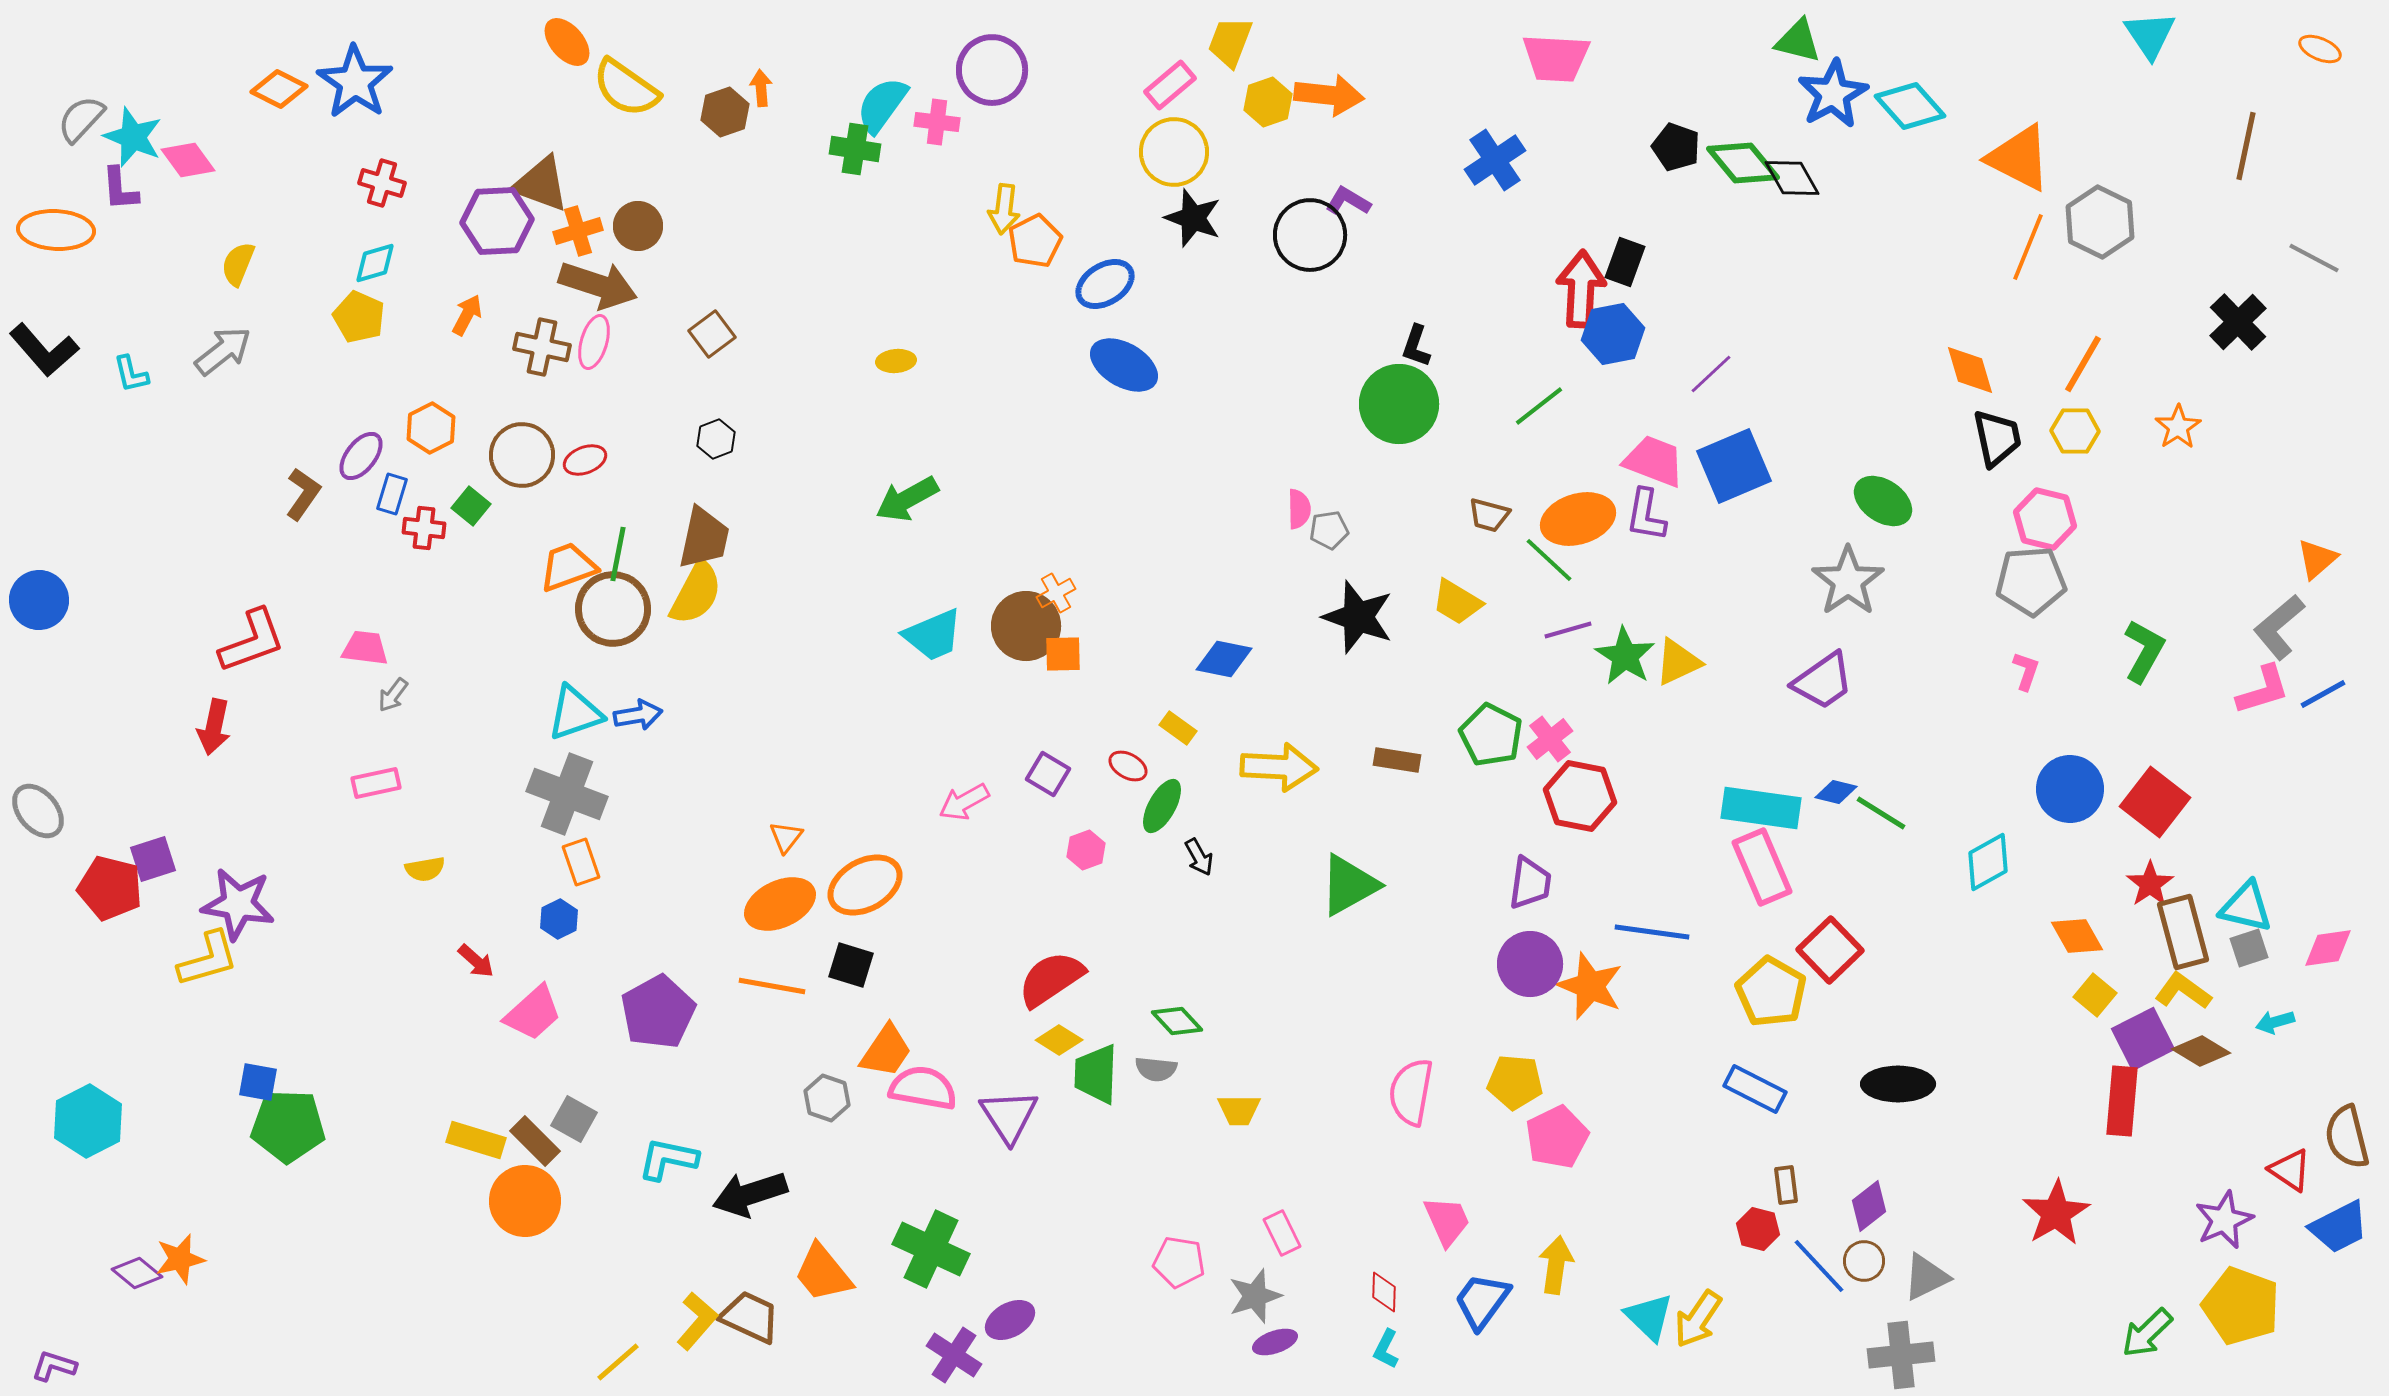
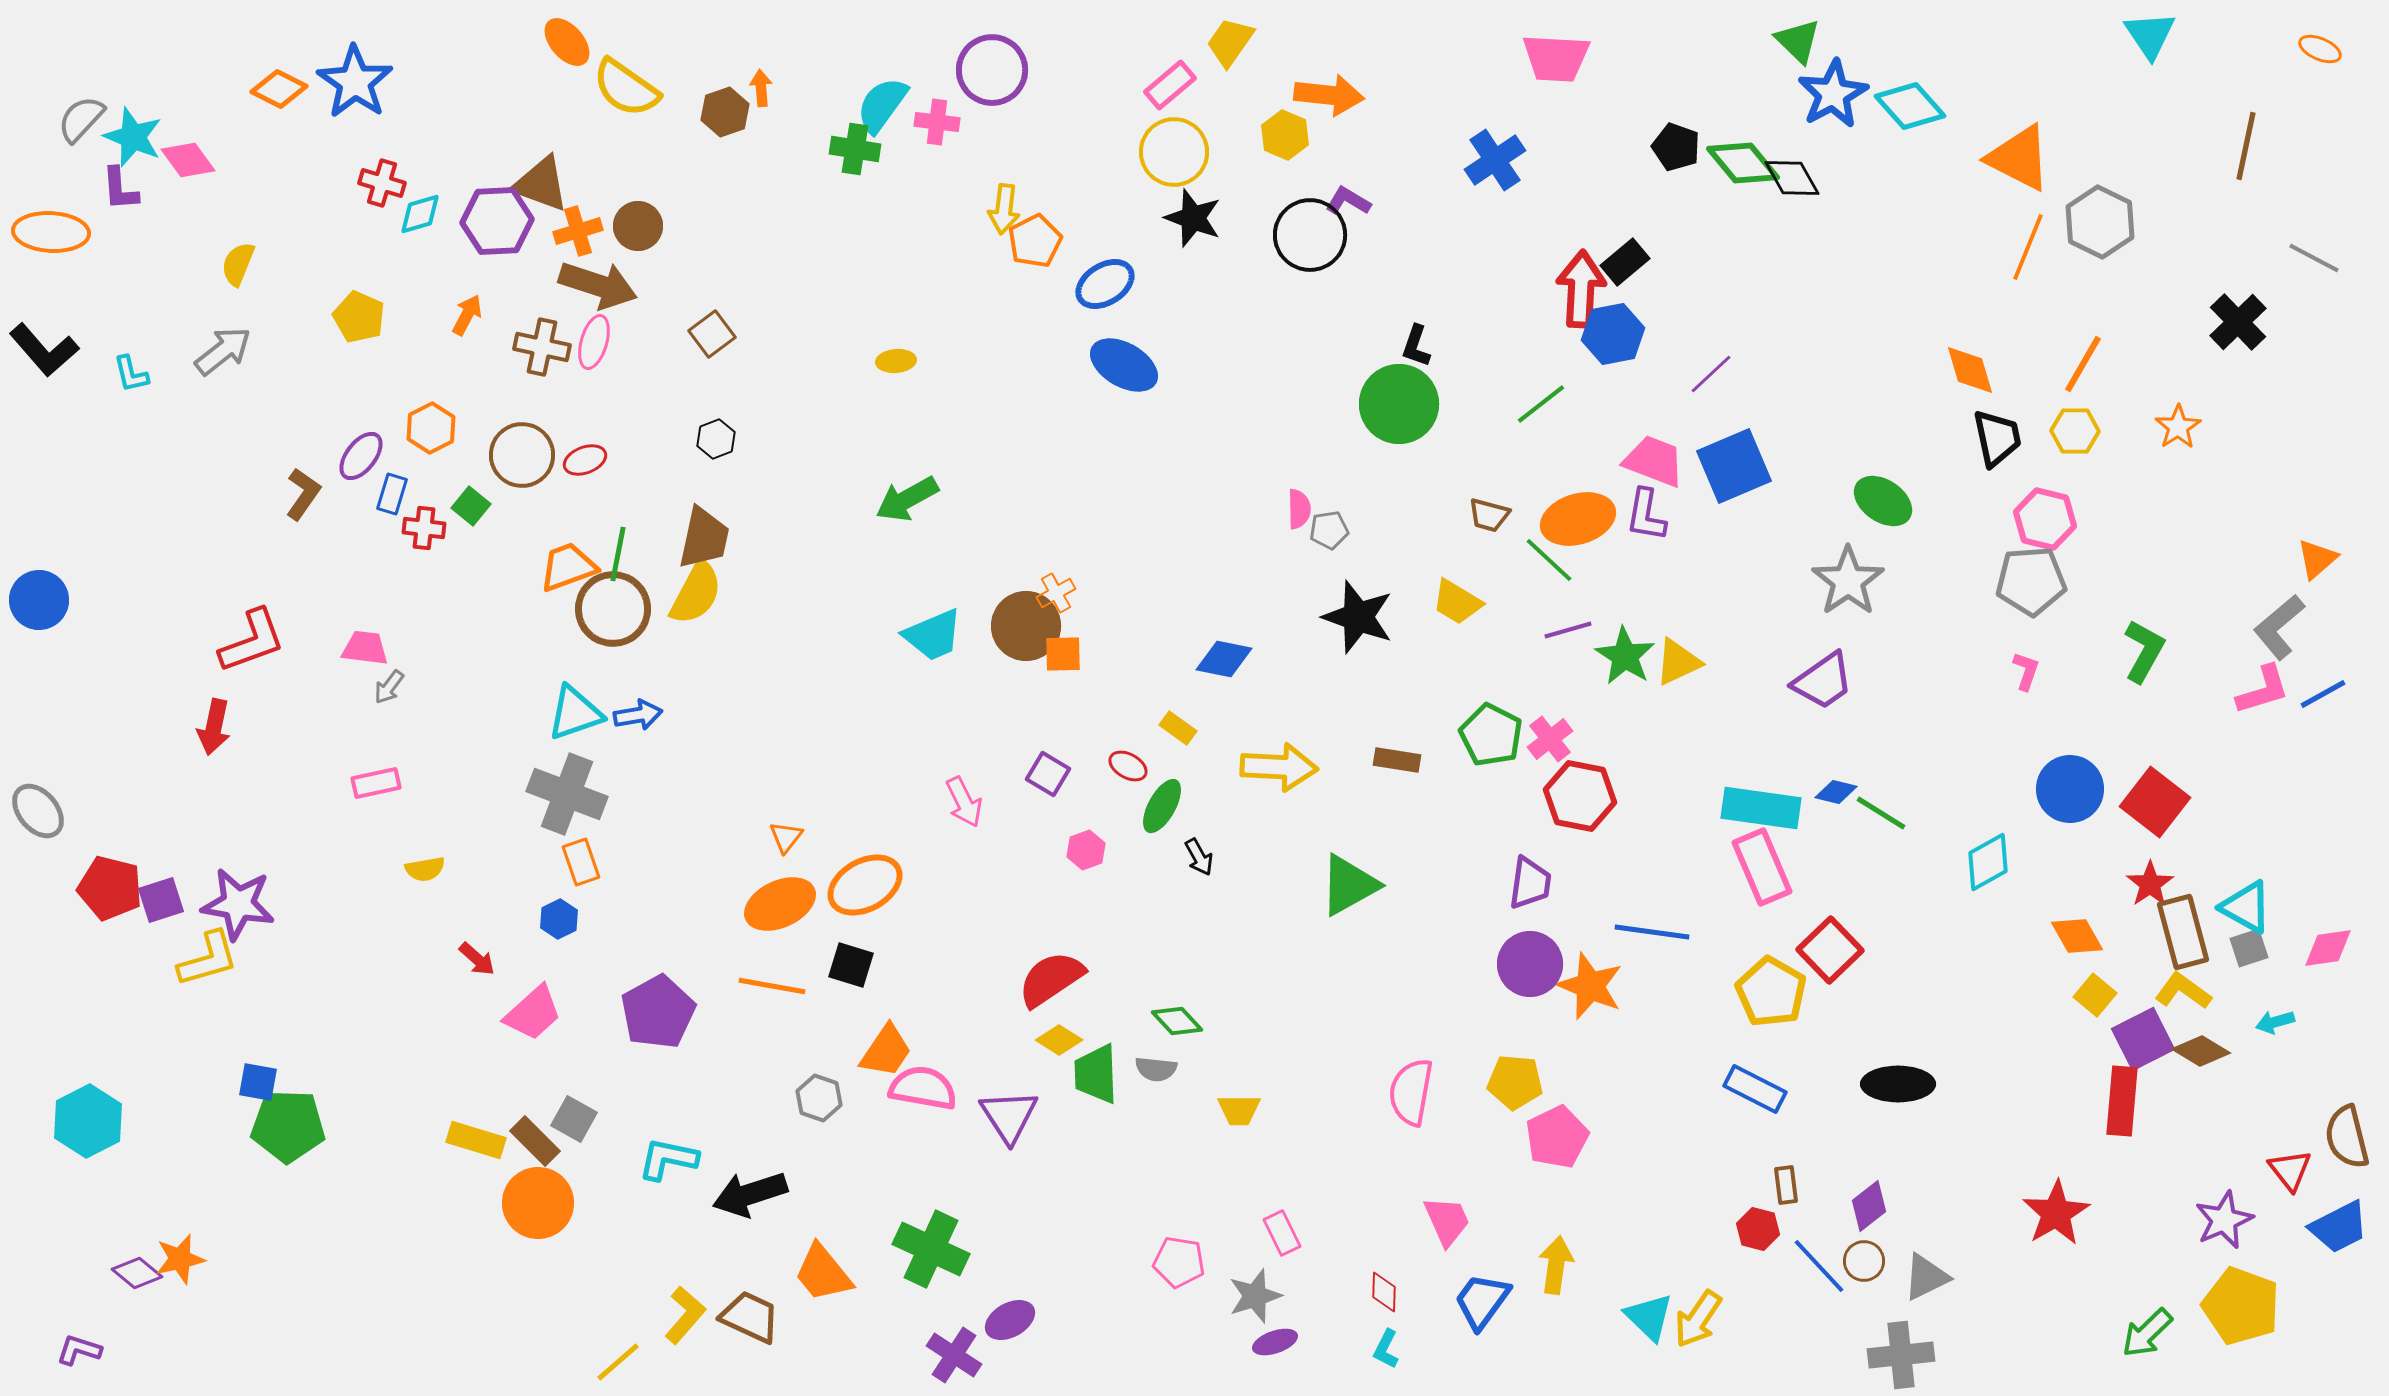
green triangle at (1798, 41): rotated 30 degrees clockwise
yellow trapezoid at (1230, 42): rotated 14 degrees clockwise
yellow hexagon at (1268, 102): moved 17 px right, 33 px down; rotated 18 degrees counterclockwise
orange ellipse at (56, 230): moved 5 px left, 2 px down
black rectangle at (1625, 262): rotated 30 degrees clockwise
cyan diamond at (375, 263): moved 45 px right, 49 px up
green line at (1539, 406): moved 2 px right, 2 px up
gray arrow at (393, 695): moved 4 px left, 8 px up
pink arrow at (964, 802): rotated 87 degrees counterclockwise
purple square at (153, 859): moved 8 px right, 41 px down
cyan triangle at (2246, 907): rotated 16 degrees clockwise
red arrow at (476, 961): moved 1 px right, 2 px up
green trapezoid at (1096, 1074): rotated 4 degrees counterclockwise
gray hexagon at (827, 1098): moved 8 px left
red triangle at (2290, 1170): rotated 18 degrees clockwise
orange circle at (525, 1201): moved 13 px right, 2 px down
yellow L-shape at (697, 1321): moved 12 px left, 6 px up
purple L-shape at (54, 1366): moved 25 px right, 16 px up
